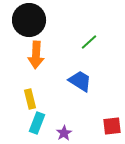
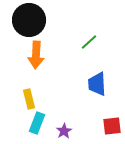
blue trapezoid: moved 17 px right, 3 px down; rotated 125 degrees counterclockwise
yellow rectangle: moved 1 px left
purple star: moved 2 px up
